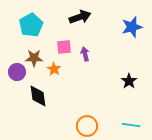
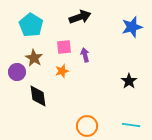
cyan pentagon: rotated 10 degrees counterclockwise
purple arrow: moved 1 px down
brown star: rotated 30 degrees clockwise
orange star: moved 8 px right, 2 px down; rotated 24 degrees clockwise
